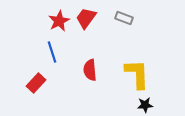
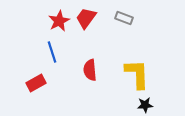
red rectangle: rotated 18 degrees clockwise
